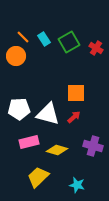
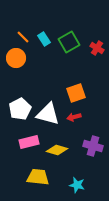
red cross: moved 1 px right
orange circle: moved 2 px down
orange square: rotated 18 degrees counterclockwise
white pentagon: moved 1 px right; rotated 25 degrees counterclockwise
red arrow: rotated 152 degrees counterclockwise
yellow trapezoid: rotated 50 degrees clockwise
